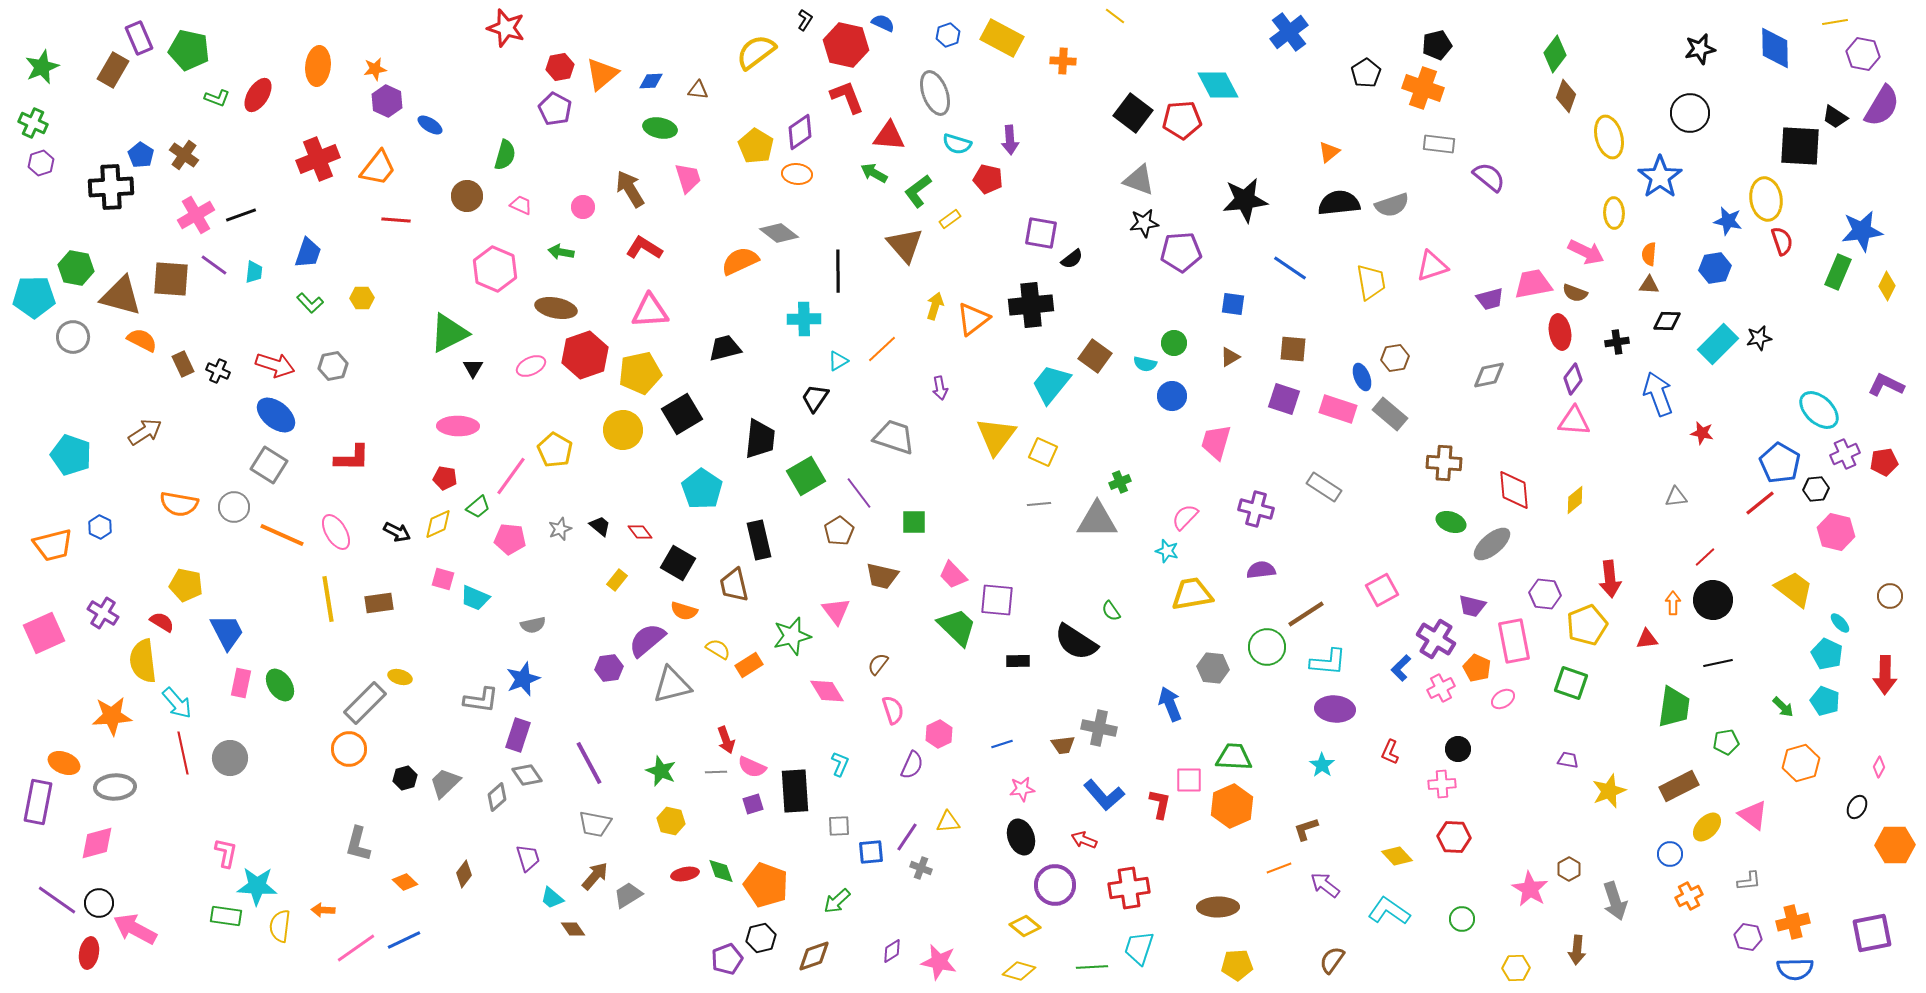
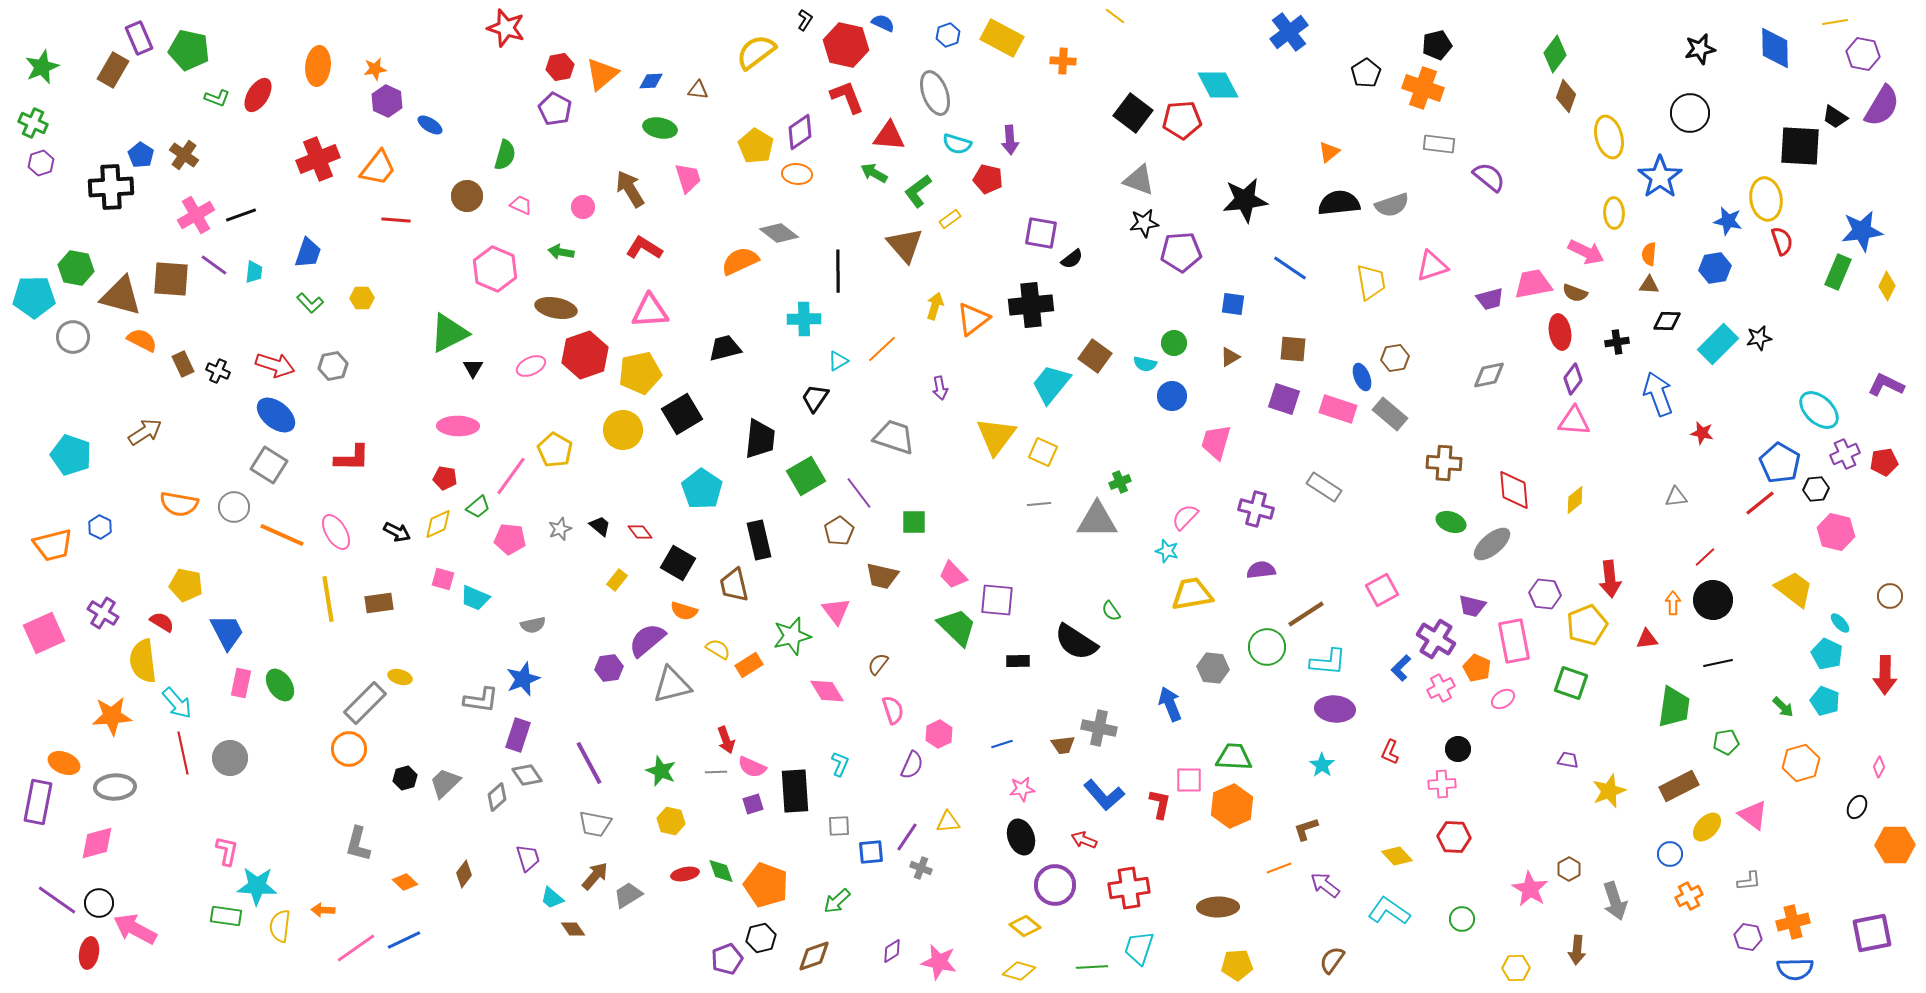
pink L-shape at (226, 853): moved 1 px right, 2 px up
